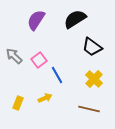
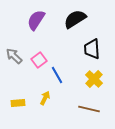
black trapezoid: moved 2 px down; rotated 50 degrees clockwise
yellow arrow: rotated 40 degrees counterclockwise
yellow rectangle: rotated 64 degrees clockwise
